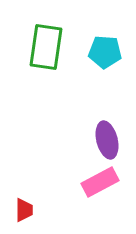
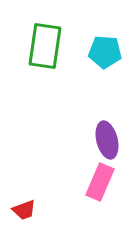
green rectangle: moved 1 px left, 1 px up
pink rectangle: rotated 39 degrees counterclockwise
red trapezoid: rotated 70 degrees clockwise
